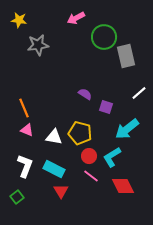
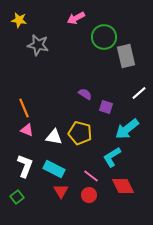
gray star: rotated 20 degrees clockwise
red circle: moved 39 px down
